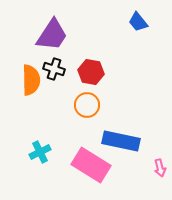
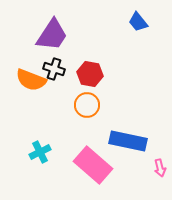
red hexagon: moved 1 px left, 2 px down
orange semicircle: rotated 112 degrees clockwise
blue rectangle: moved 7 px right
pink rectangle: moved 2 px right; rotated 9 degrees clockwise
